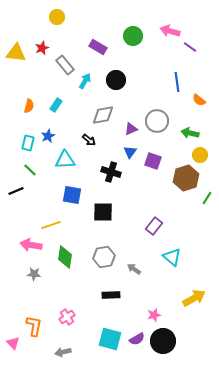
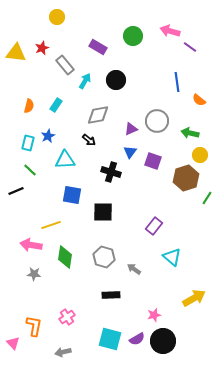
gray diamond at (103, 115): moved 5 px left
gray hexagon at (104, 257): rotated 25 degrees clockwise
